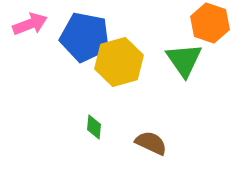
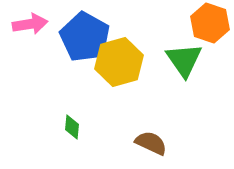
pink arrow: rotated 12 degrees clockwise
blue pentagon: rotated 18 degrees clockwise
green diamond: moved 22 px left
